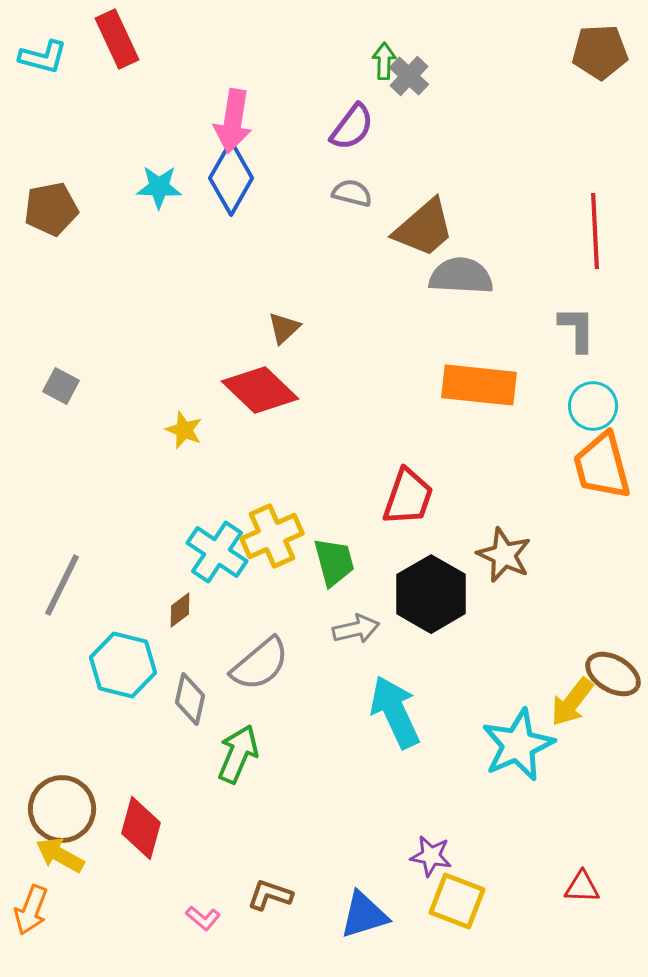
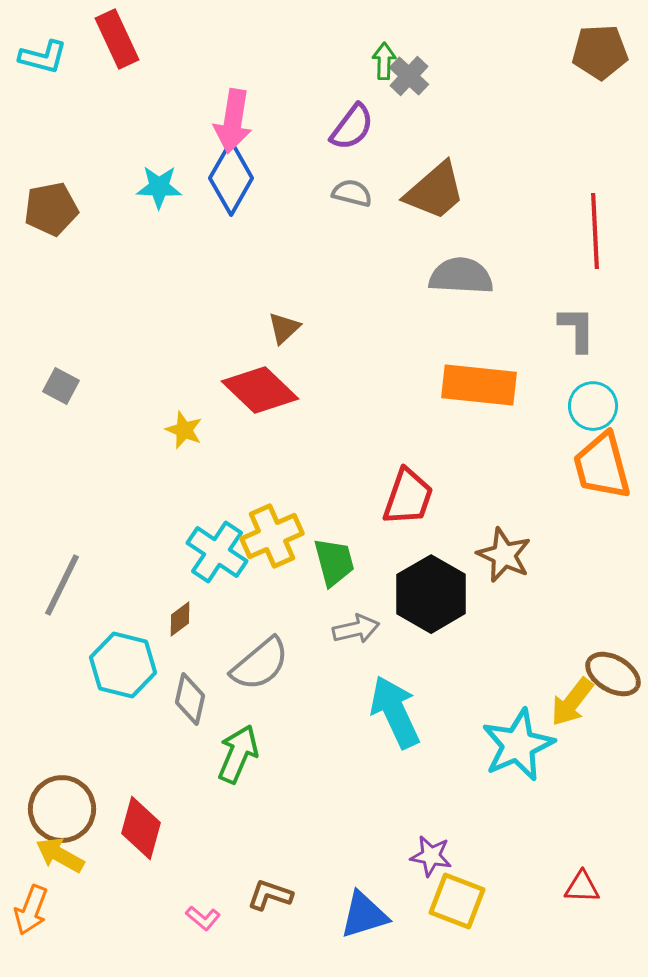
brown trapezoid at (424, 228): moved 11 px right, 37 px up
brown diamond at (180, 610): moved 9 px down
